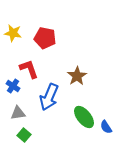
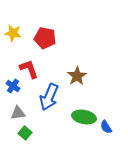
green ellipse: rotated 40 degrees counterclockwise
green square: moved 1 px right, 2 px up
